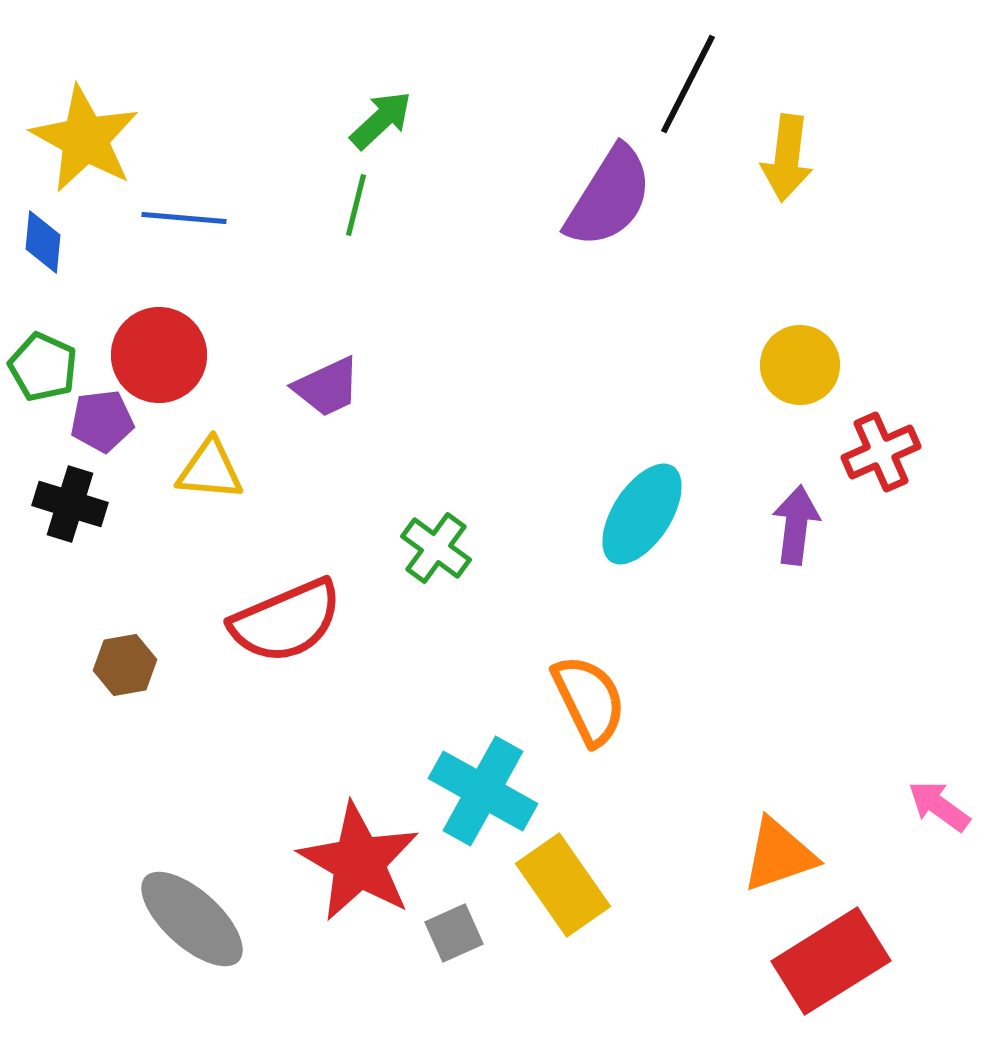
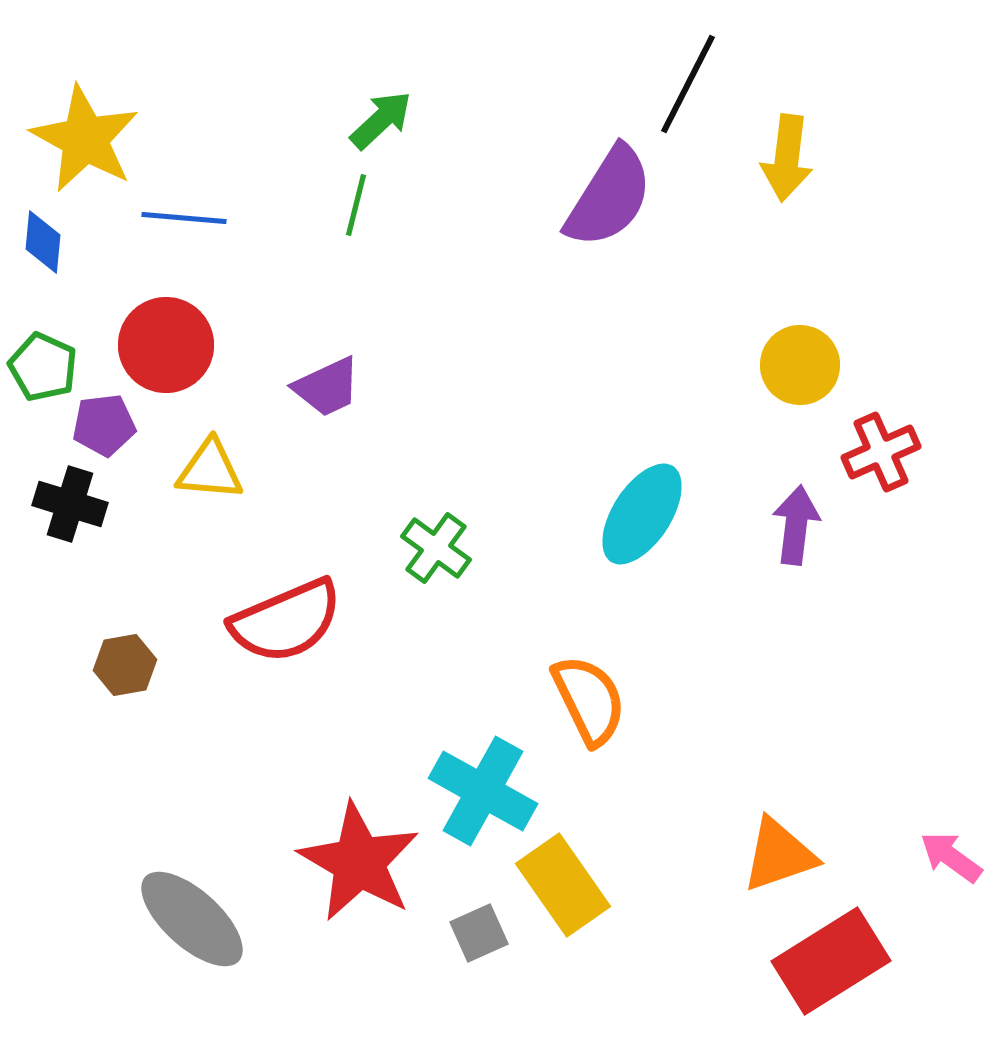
red circle: moved 7 px right, 10 px up
purple pentagon: moved 2 px right, 4 px down
pink arrow: moved 12 px right, 51 px down
gray square: moved 25 px right
